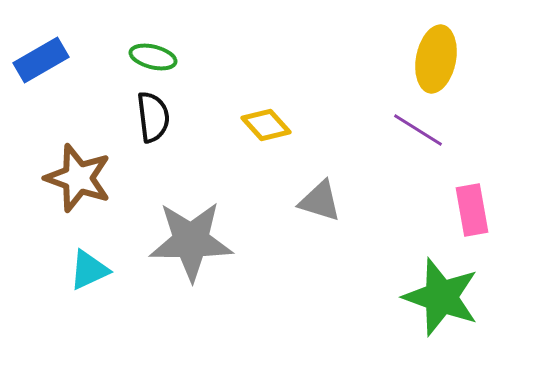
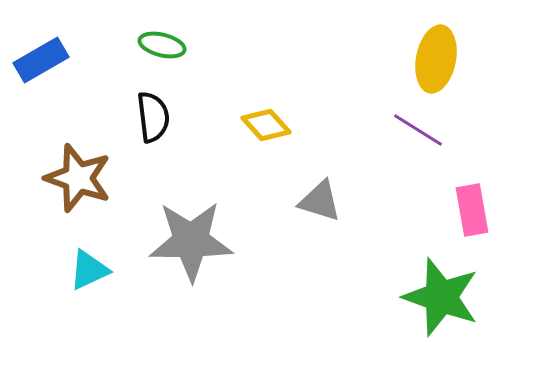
green ellipse: moved 9 px right, 12 px up
